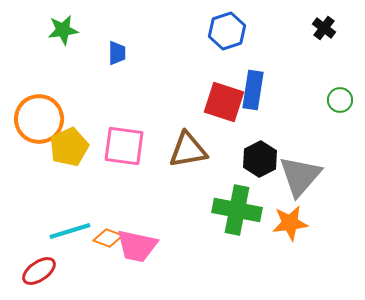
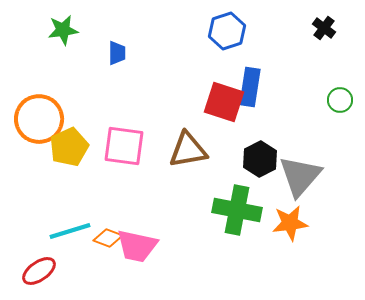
blue rectangle: moved 3 px left, 3 px up
